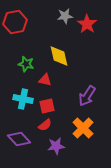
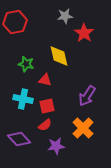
red star: moved 3 px left, 9 px down
